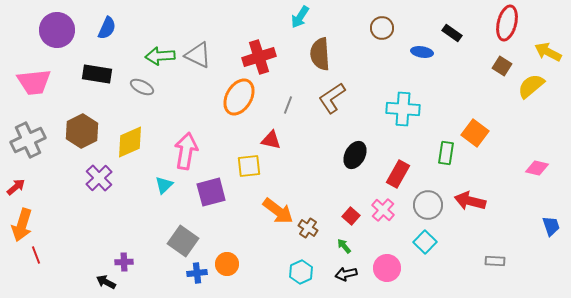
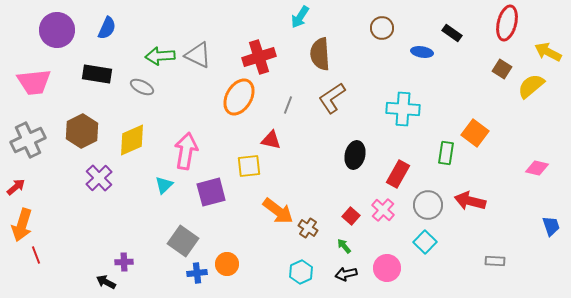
brown square at (502, 66): moved 3 px down
yellow diamond at (130, 142): moved 2 px right, 2 px up
black ellipse at (355, 155): rotated 16 degrees counterclockwise
